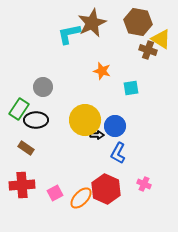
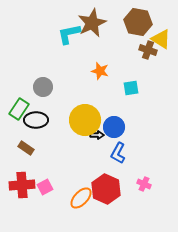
orange star: moved 2 px left
blue circle: moved 1 px left, 1 px down
pink square: moved 10 px left, 6 px up
